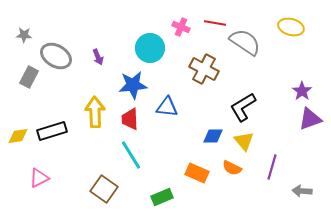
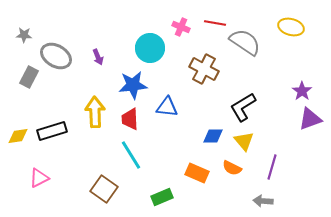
gray arrow: moved 39 px left, 10 px down
